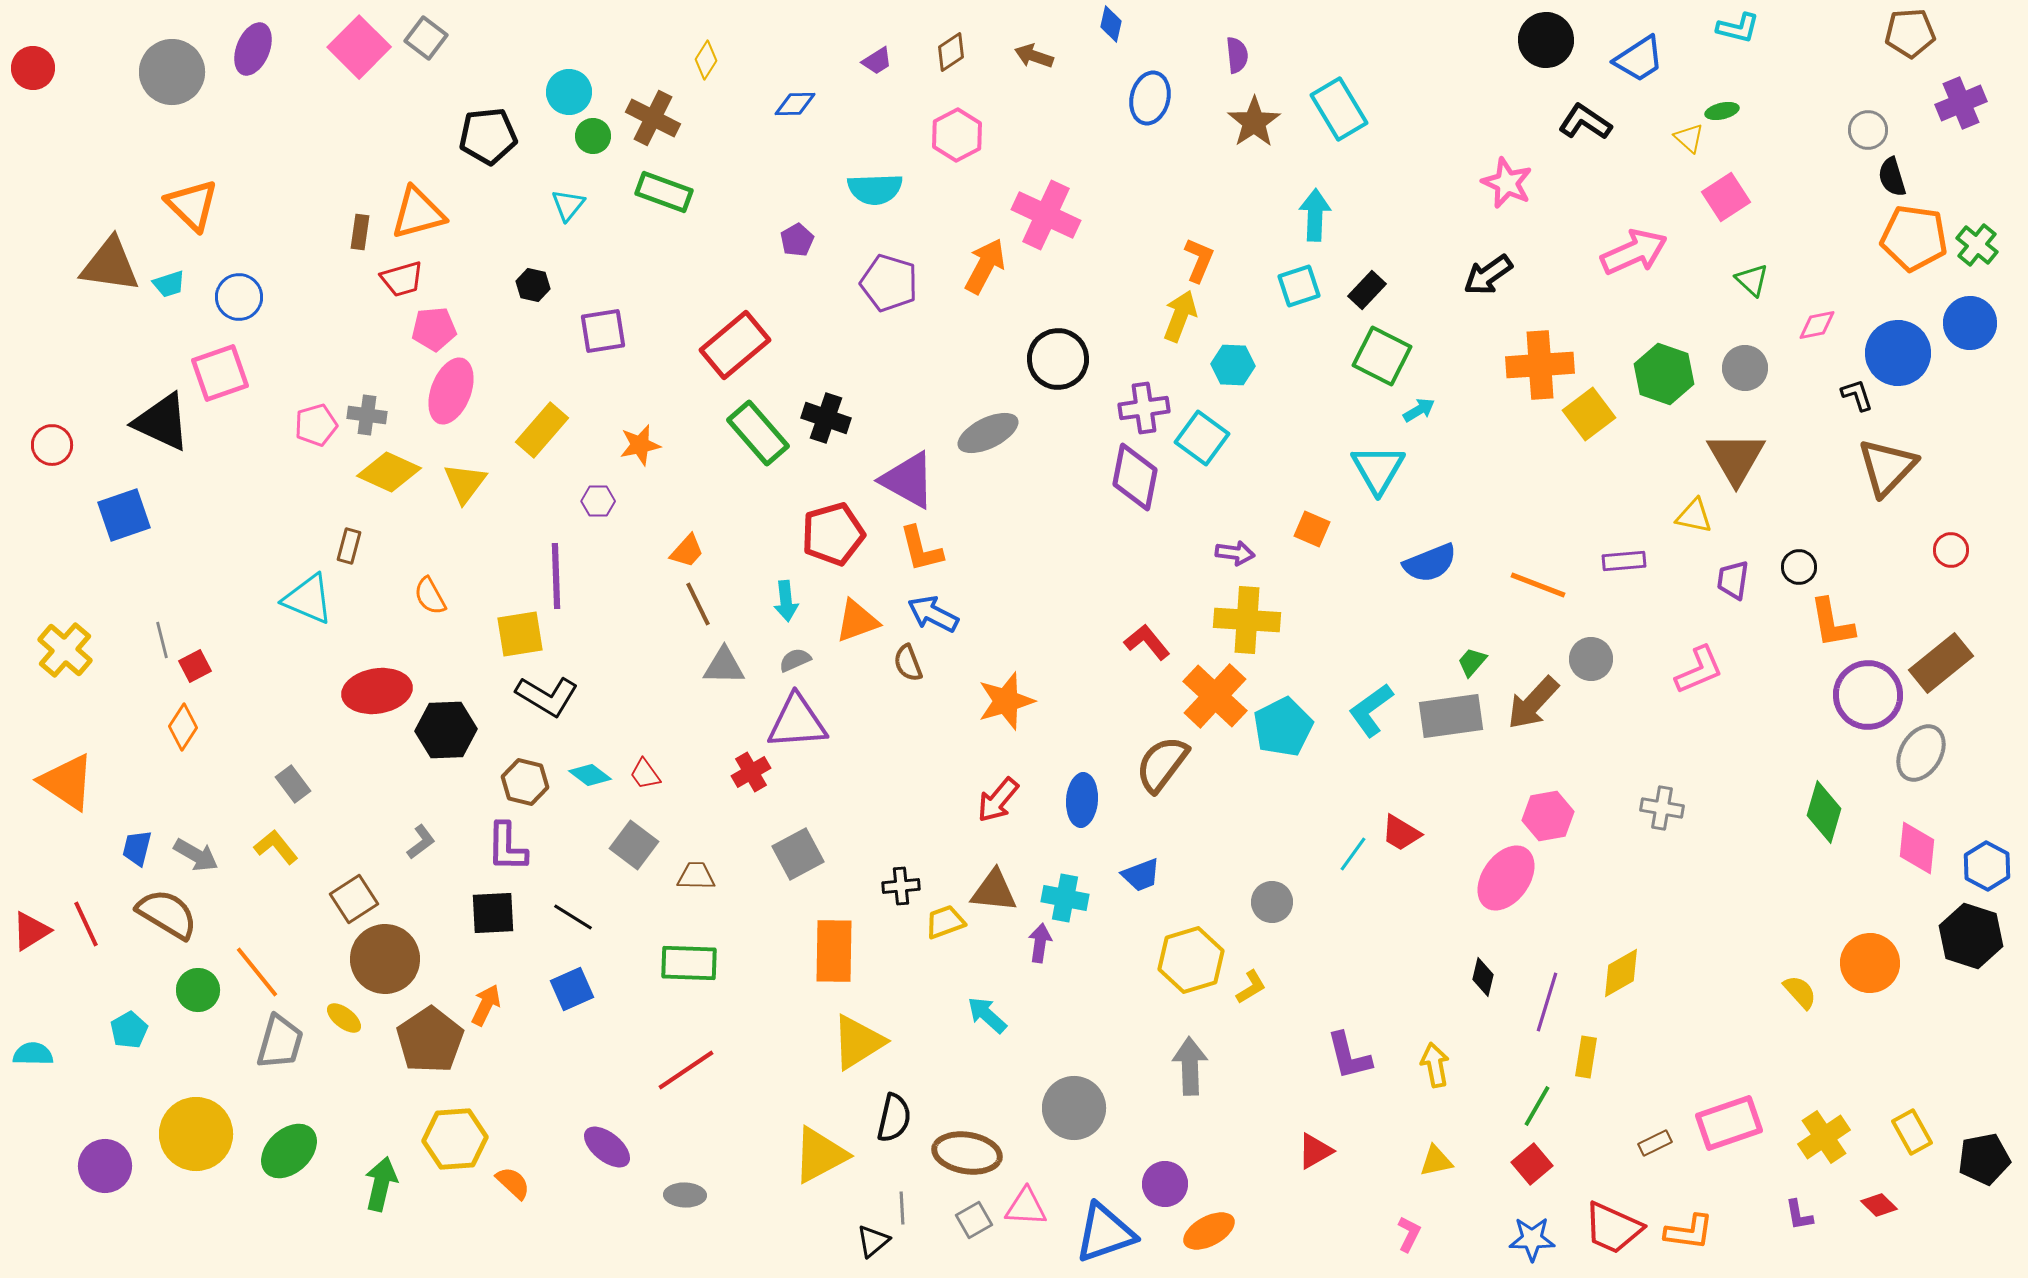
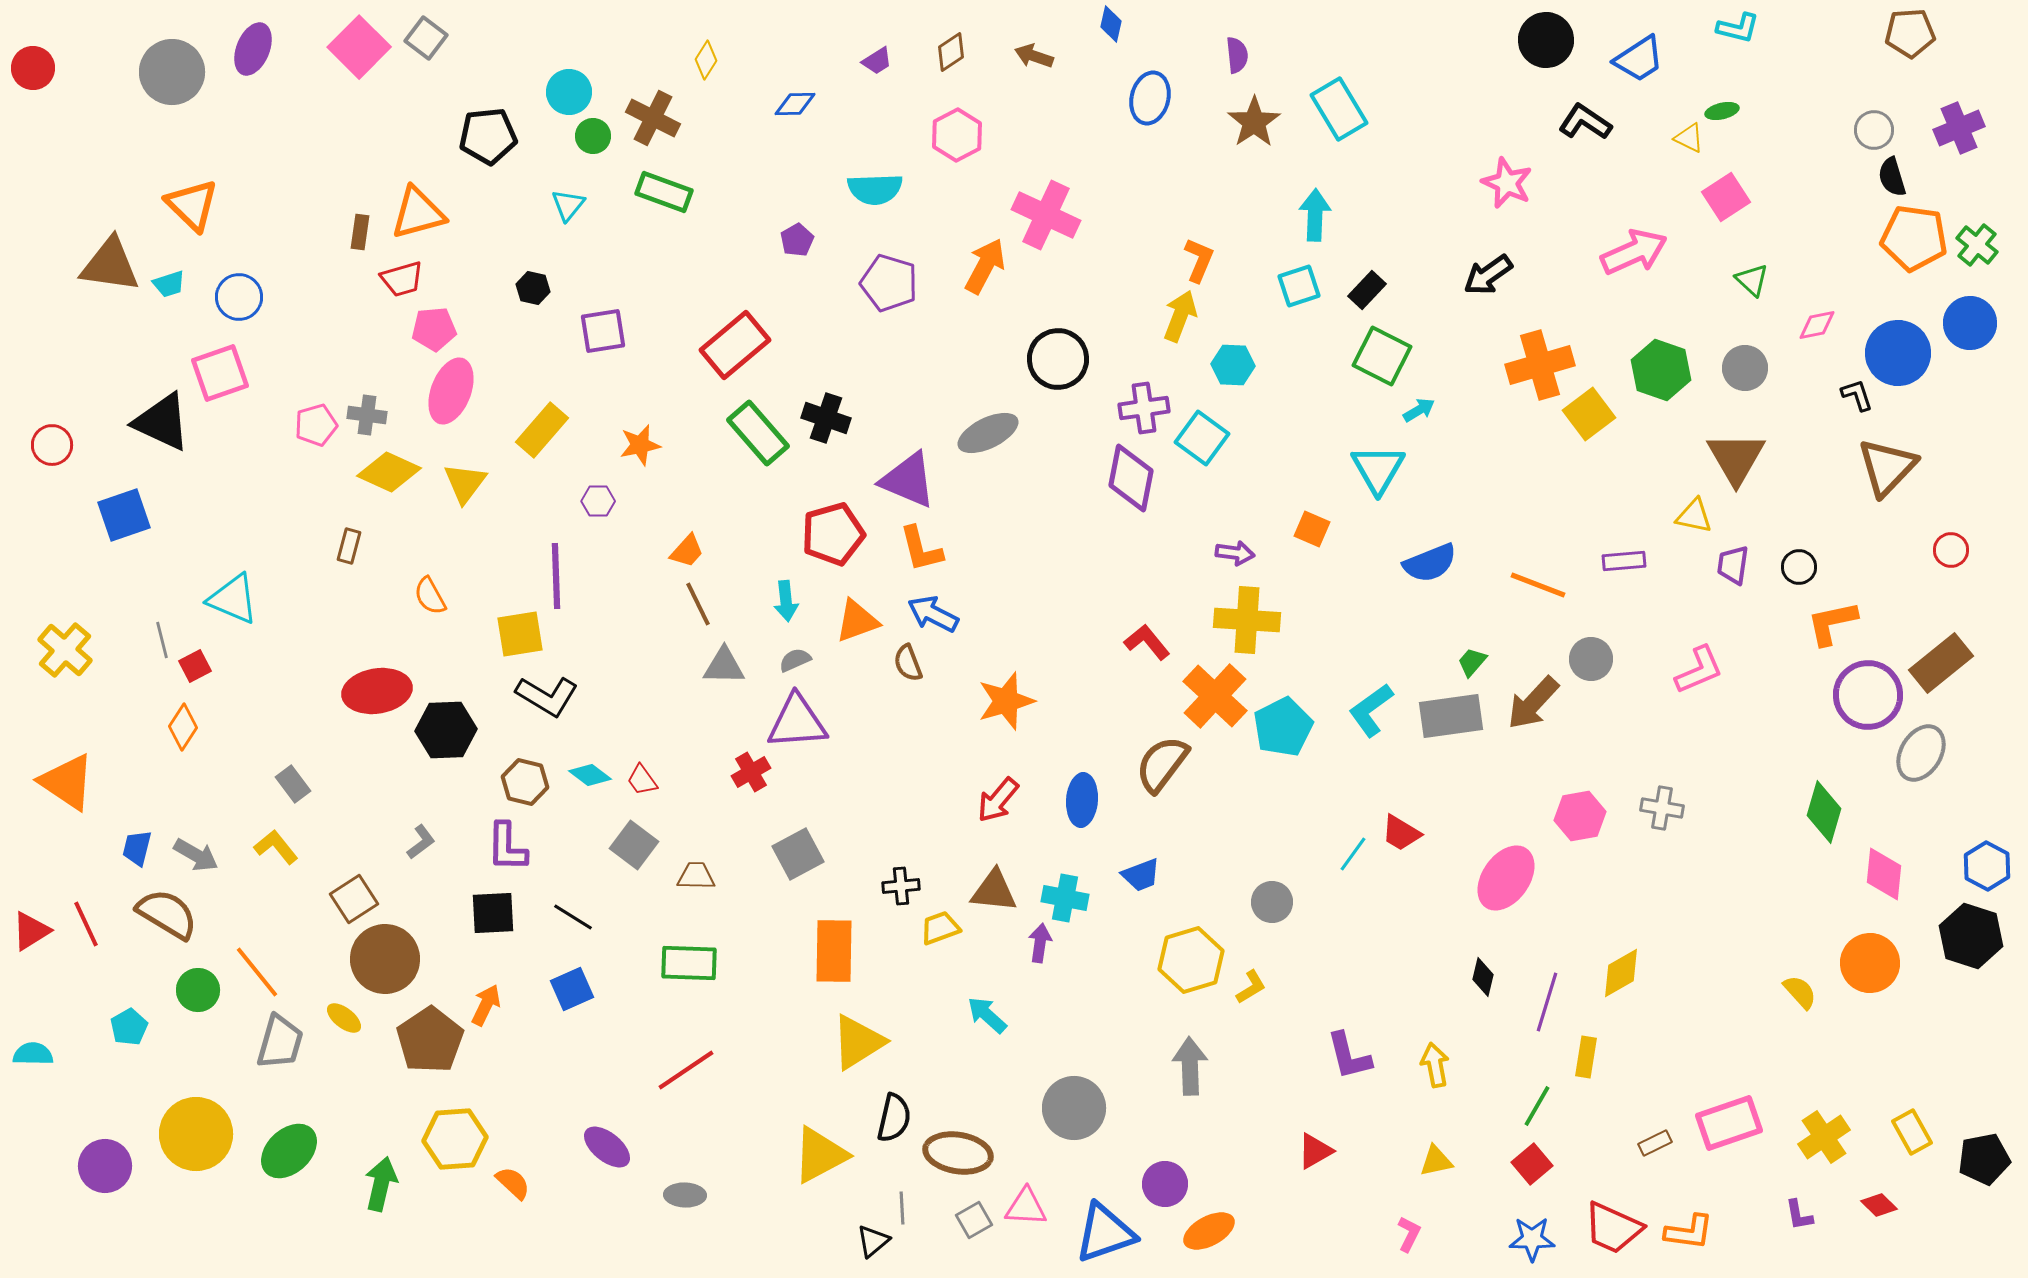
purple cross at (1961, 103): moved 2 px left, 25 px down
gray circle at (1868, 130): moved 6 px right
yellow triangle at (1689, 138): rotated 16 degrees counterclockwise
black hexagon at (533, 285): moved 3 px down
orange cross at (1540, 365): rotated 12 degrees counterclockwise
green hexagon at (1664, 374): moved 3 px left, 4 px up
purple diamond at (1135, 477): moved 4 px left, 1 px down
purple triangle at (908, 480): rotated 6 degrees counterclockwise
purple trapezoid at (1733, 580): moved 15 px up
cyan triangle at (308, 599): moved 75 px left
orange L-shape at (1832, 623): rotated 88 degrees clockwise
red trapezoid at (645, 774): moved 3 px left, 6 px down
pink hexagon at (1548, 816): moved 32 px right
pink diamond at (1917, 848): moved 33 px left, 26 px down
yellow trapezoid at (945, 922): moved 5 px left, 6 px down
cyan pentagon at (129, 1030): moved 3 px up
brown ellipse at (967, 1153): moved 9 px left
